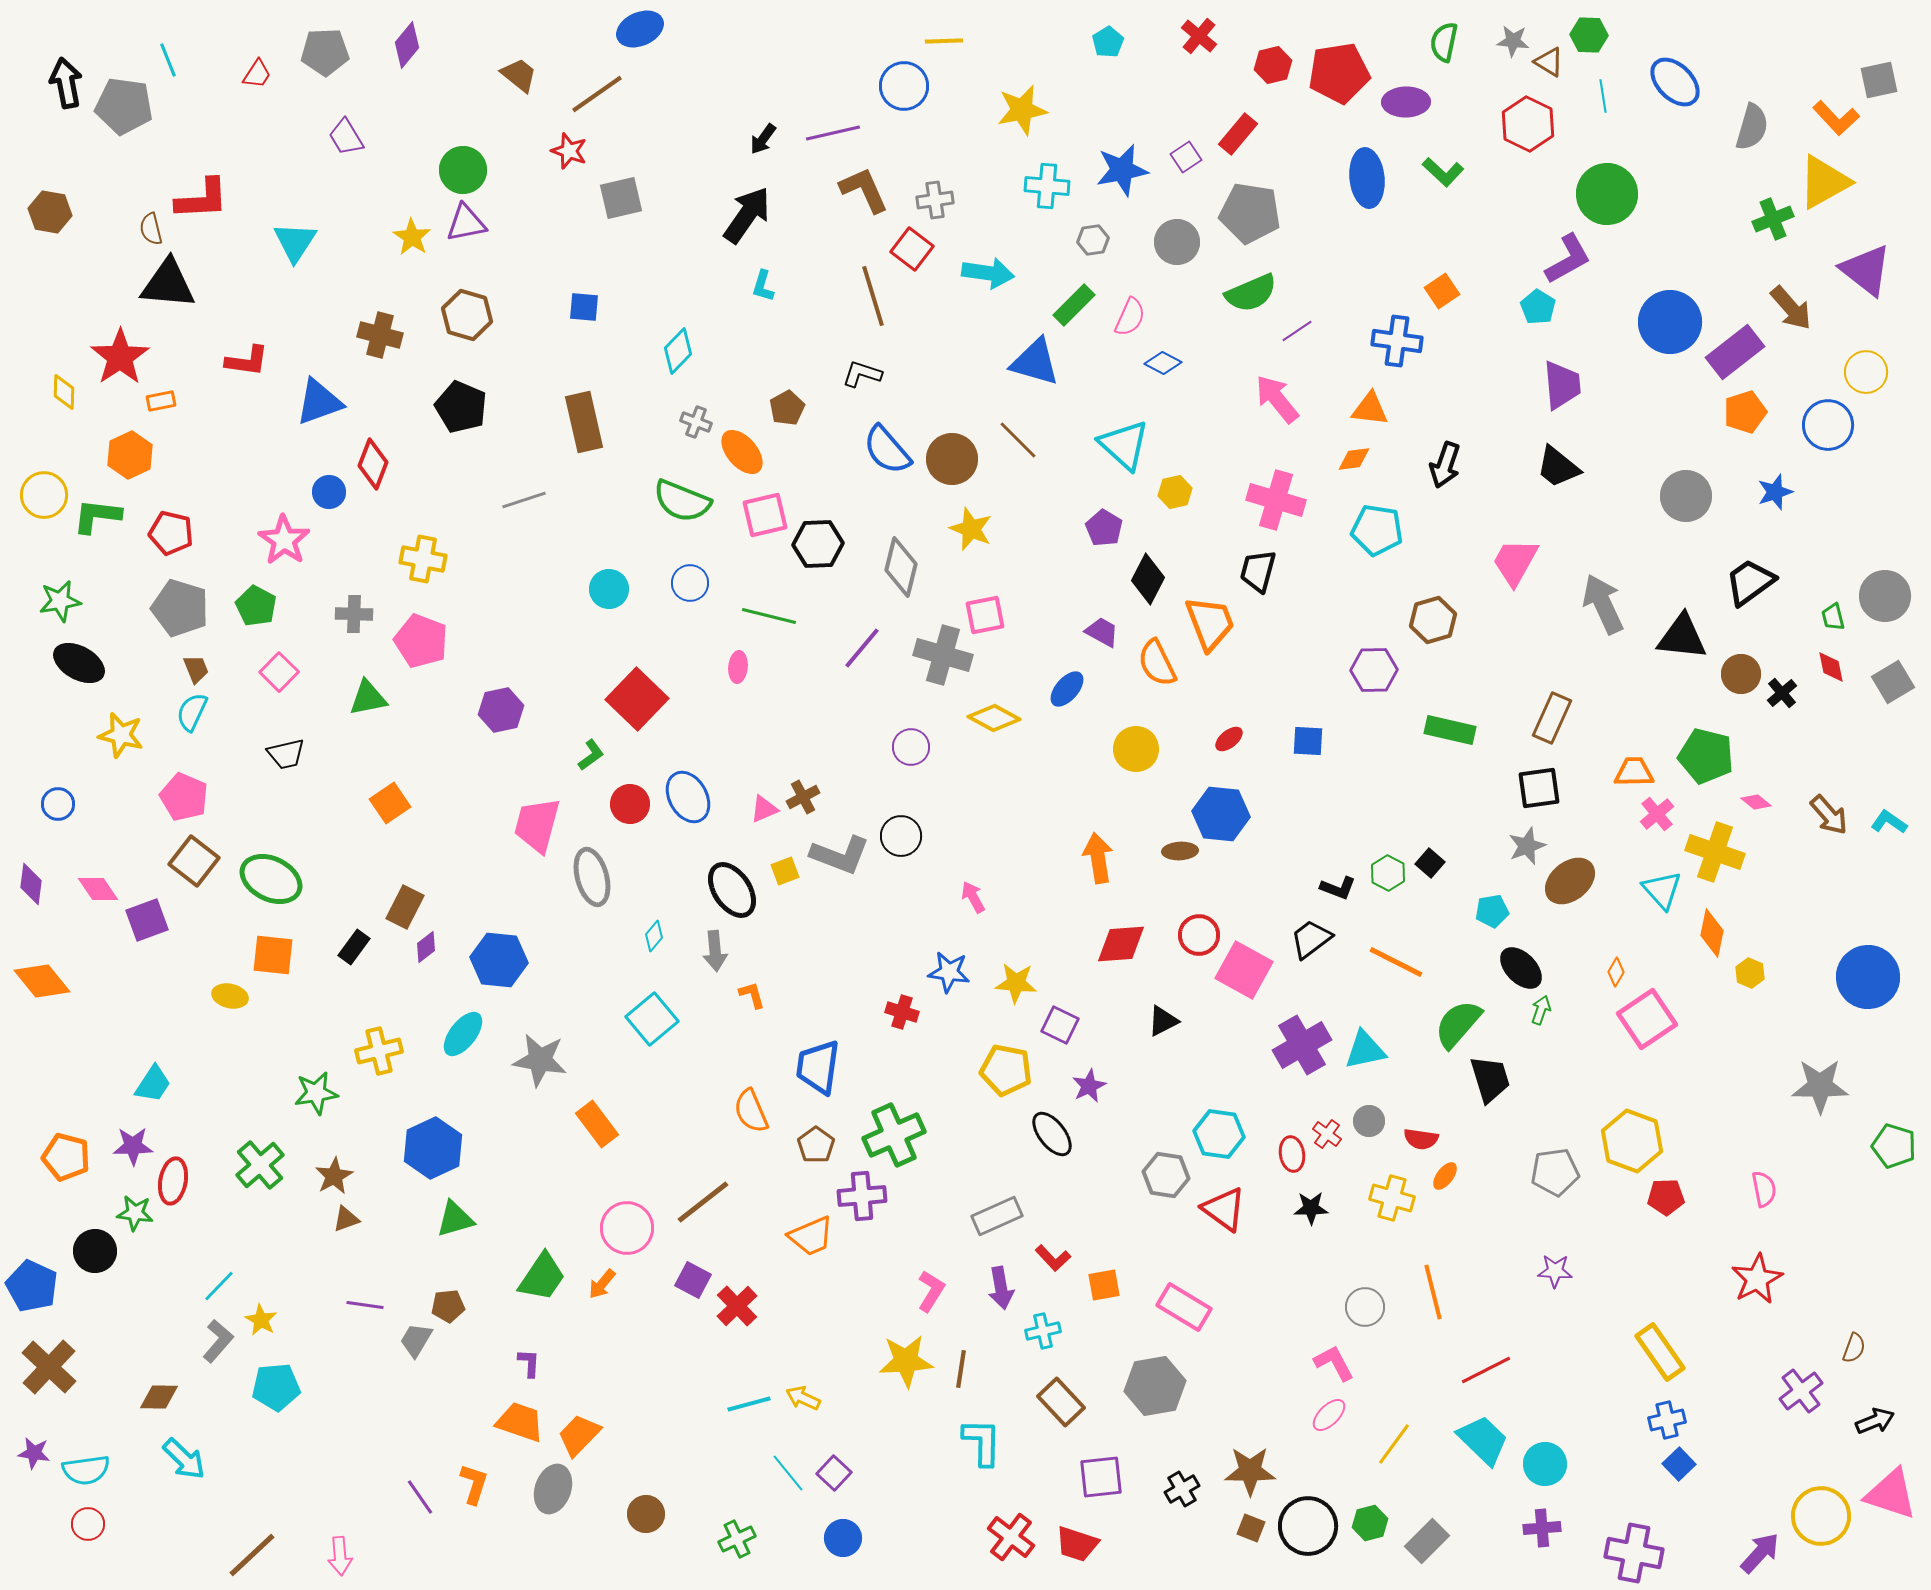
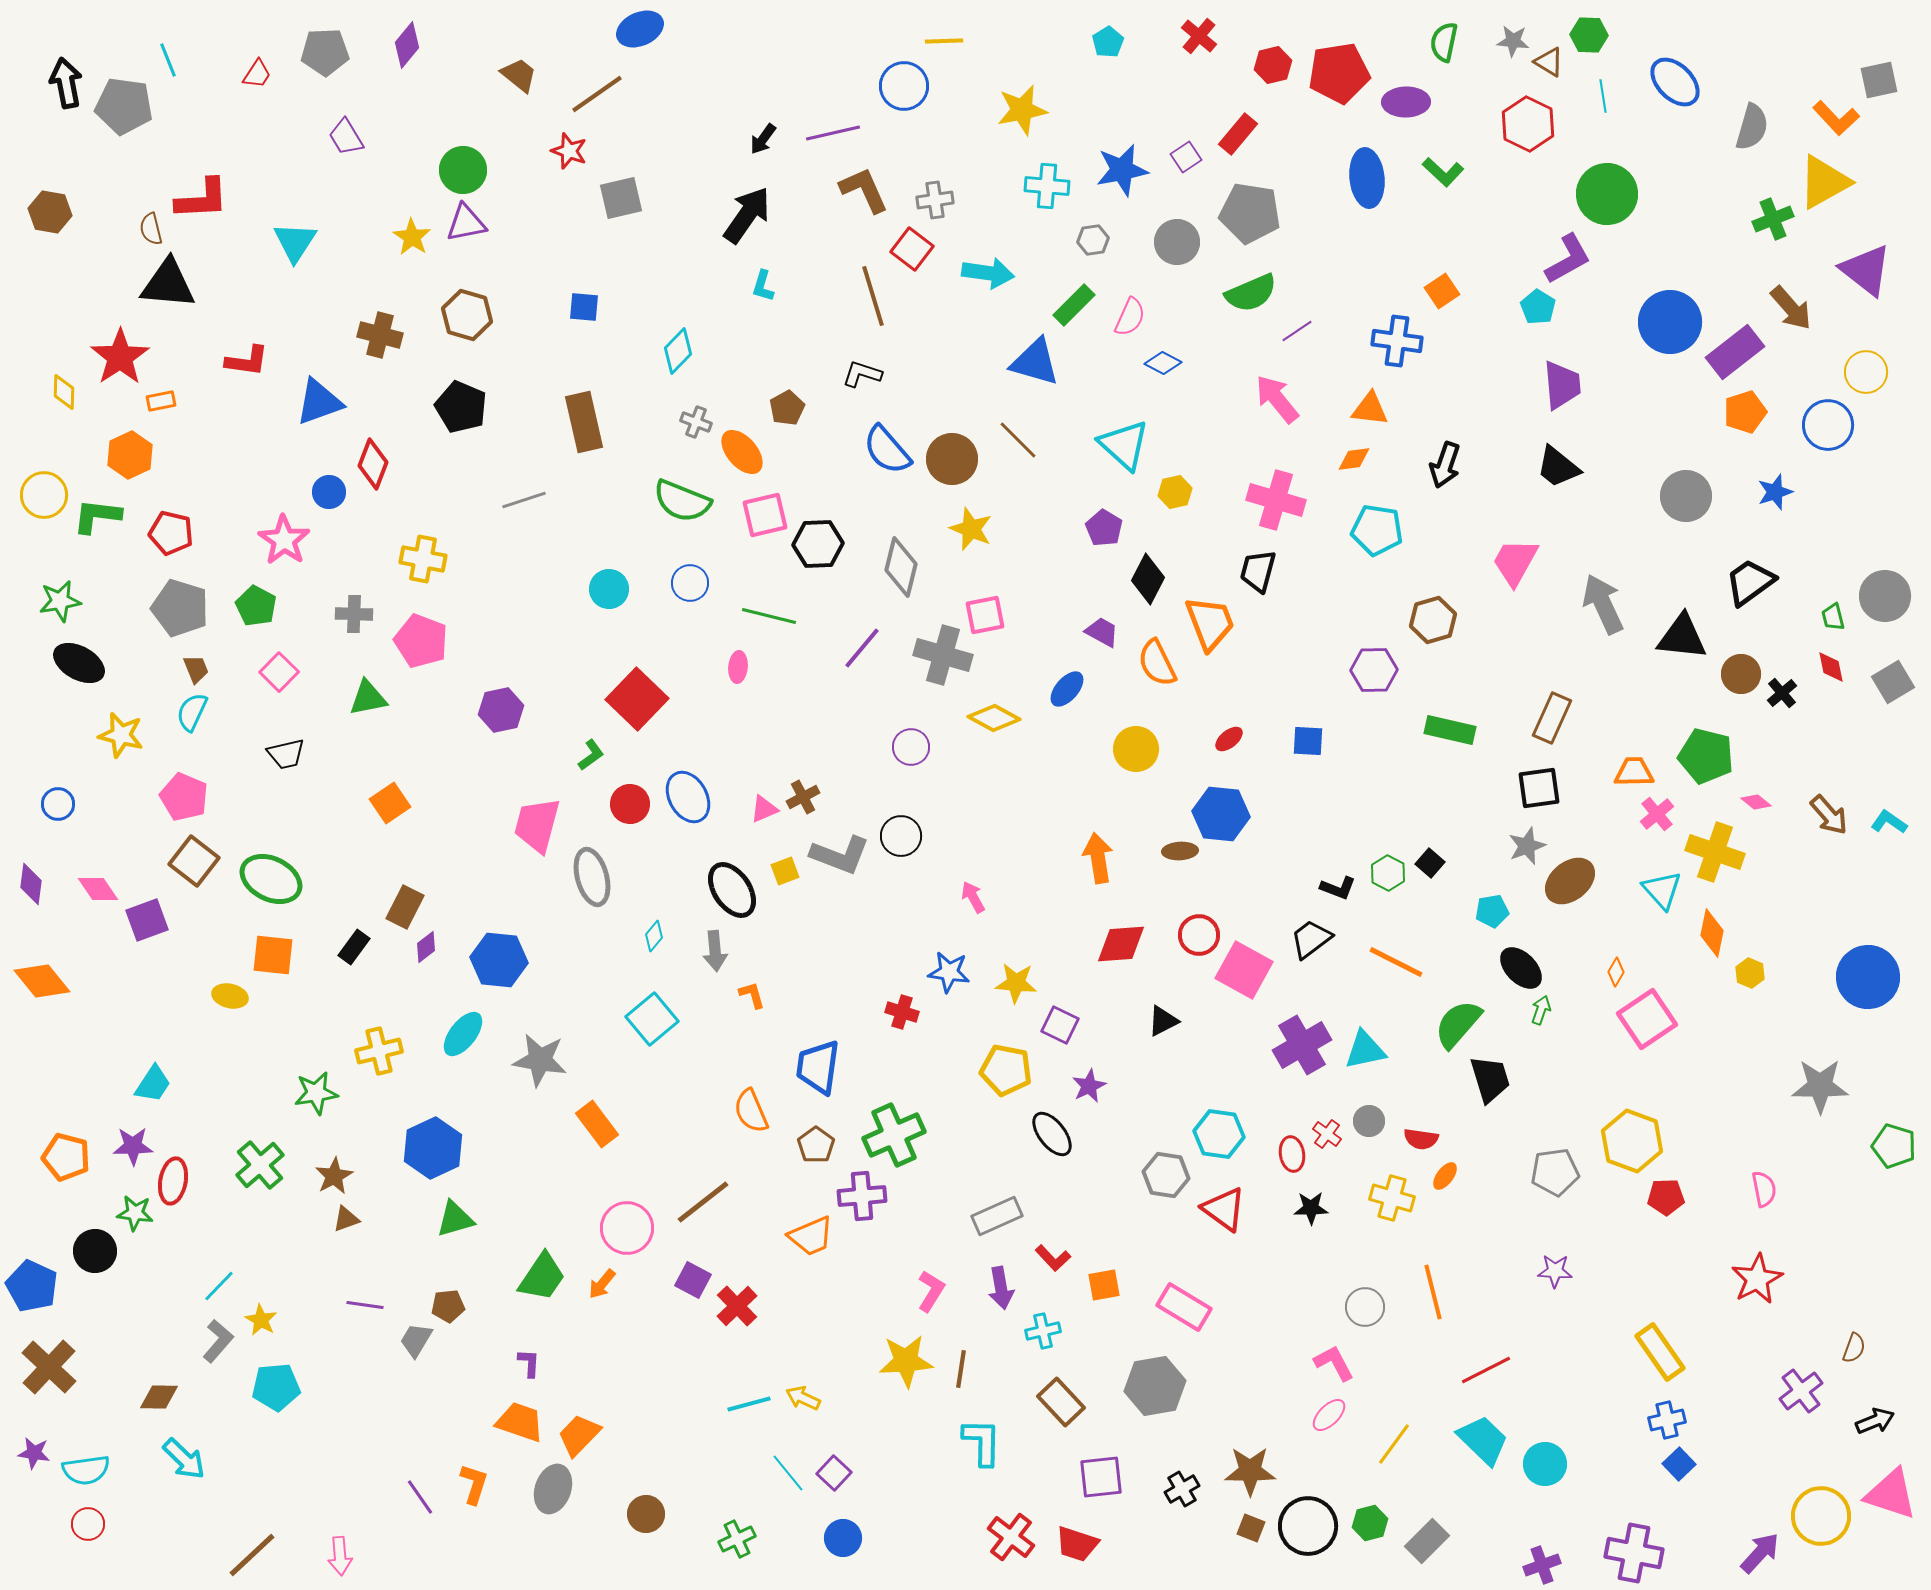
purple cross at (1542, 1528): moved 37 px down; rotated 15 degrees counterclockwise
